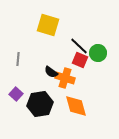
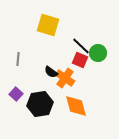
black line: moved 2 px right
orange cross: rotated 18 degrees clockwise
